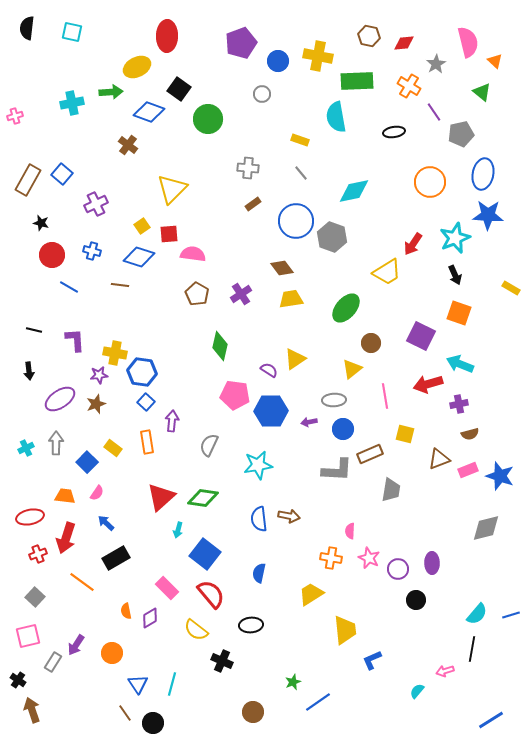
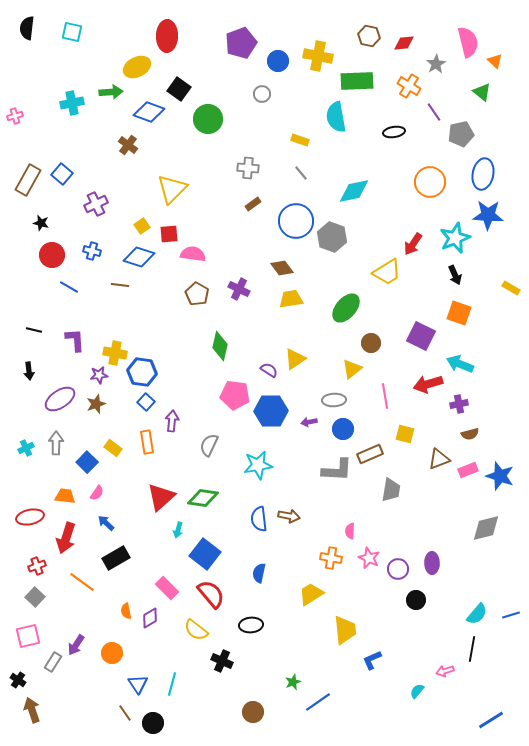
purple cross at (241, 294): moved 2 px left, 5 px up; rotated 30 degrees counterclockwise
red cross at (38, 554): moved 1 px left, 12 px down
